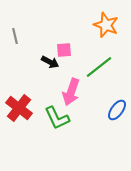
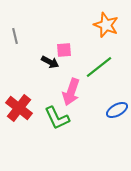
blue ellipse: rotated 25 degrees clockwise
